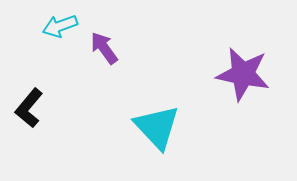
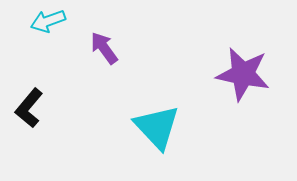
cyan arrow: moved 12 px left, 5 px up
